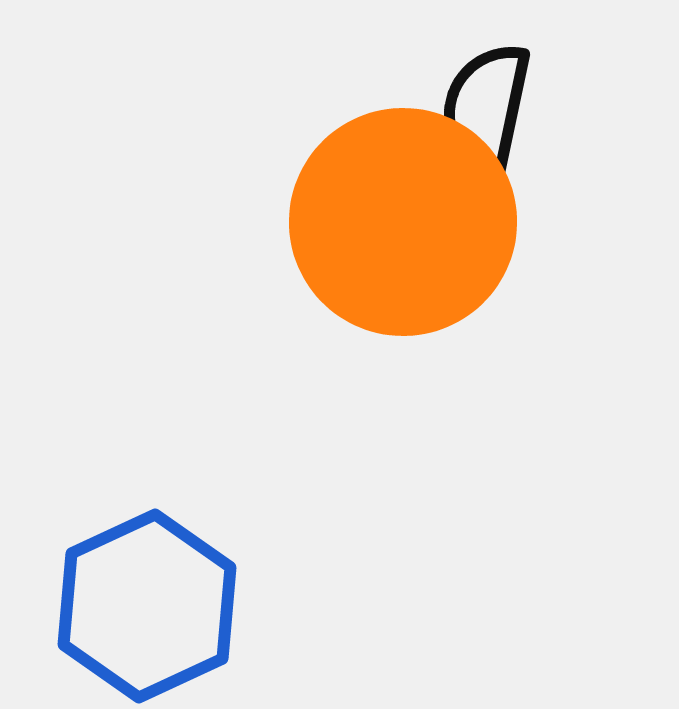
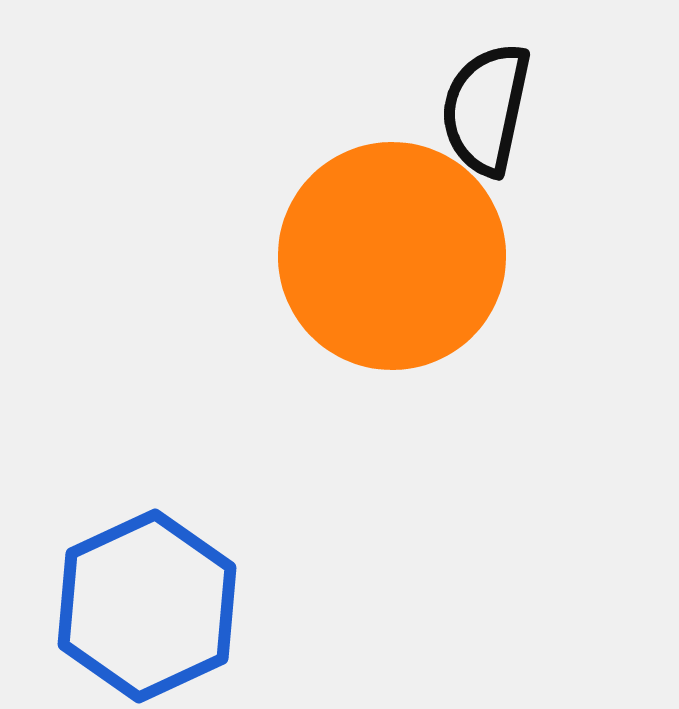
orange circle: moved 11 px left, 34 px down
